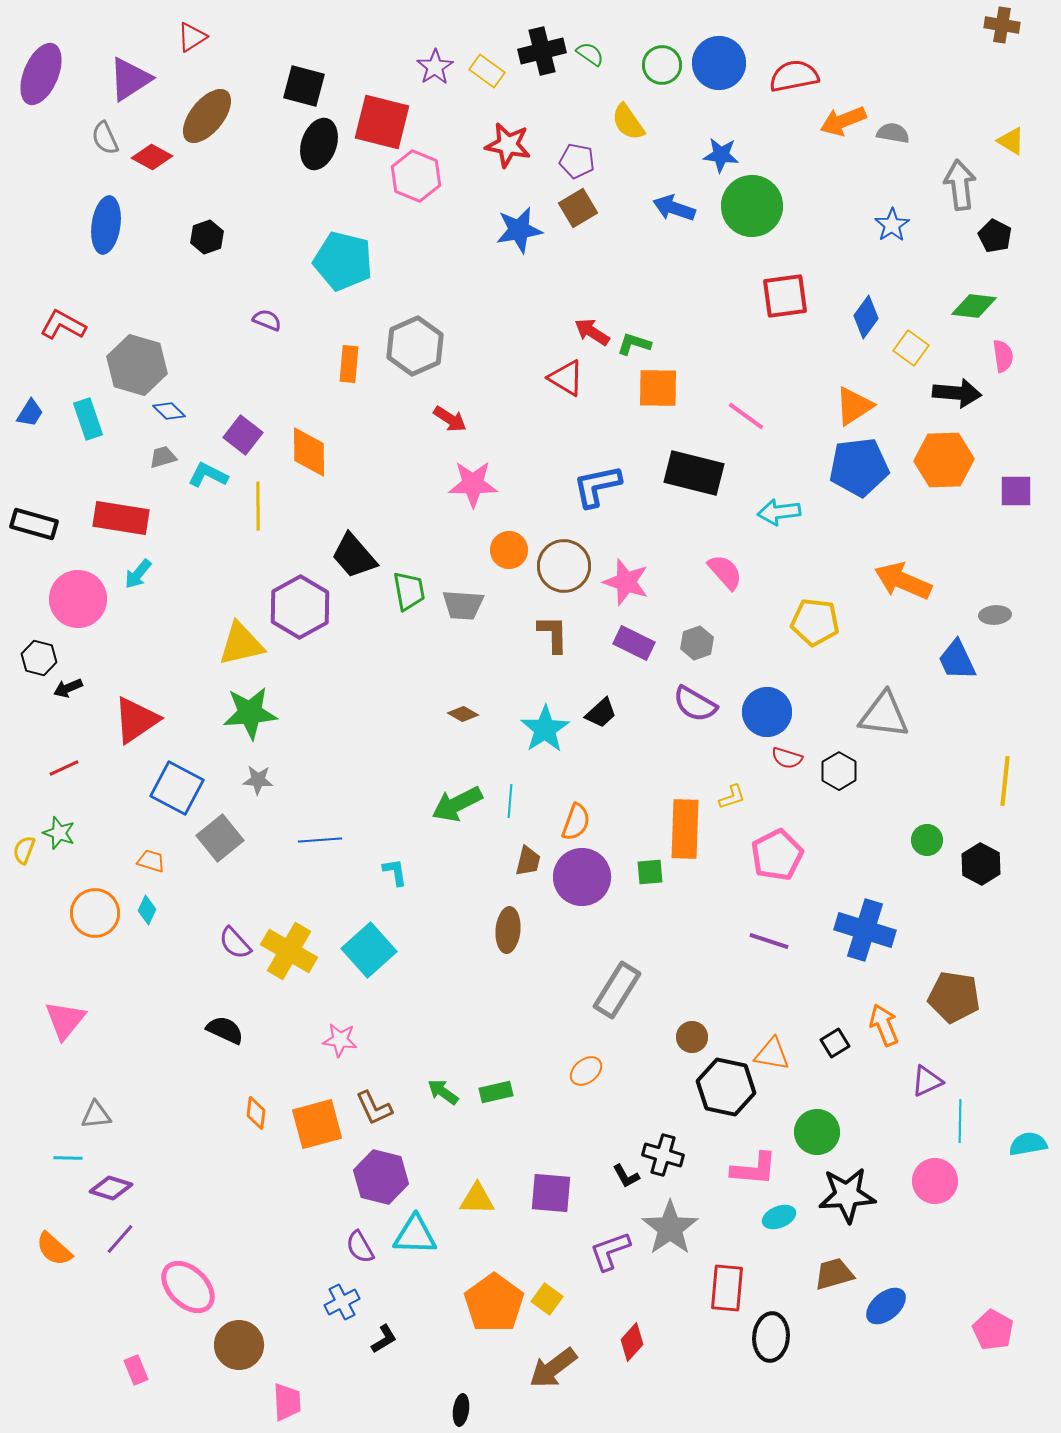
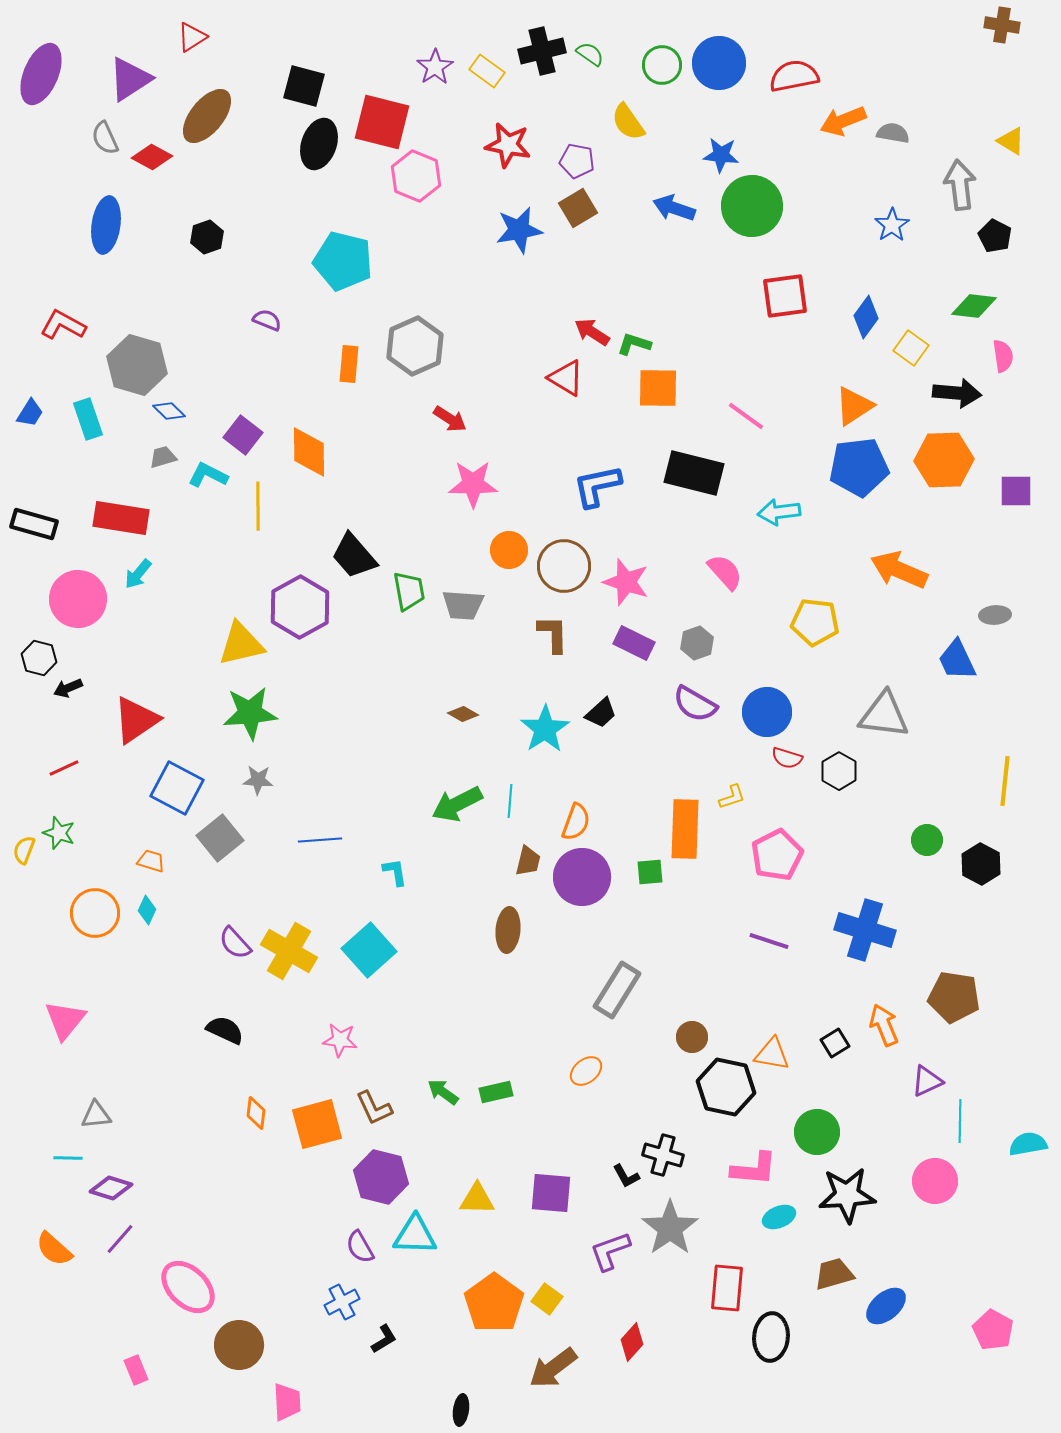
orange arrow at (903, 581): moved 4 px left, 11 px up
